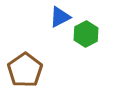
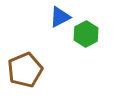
brown pentagon: rotated 12 degrees clockwise
